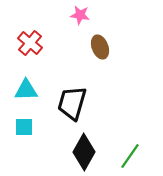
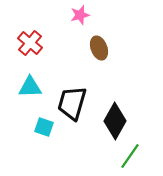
pink star: rotated 24 degrees counterclockwise
brown ellipse: moved 1 px left, 1 px down
cyan triangle: moved 4 px right, 3 px up
cyan square: moved 20 px right; rotated 18 degrees clockwise
black diamond: moved 31 px right, 31 px up
